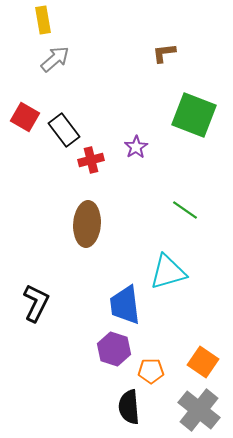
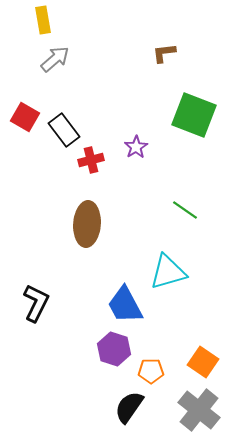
blue trapezoid: rotated 21 degrees counterclockwise
black semicircle: rotated 40 degrees clockwise
